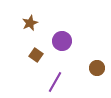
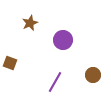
purple circle: moved 1 px right, 1 px up
brown square: moved 26 px left, 8 px down; rotated 16 degrees counterclockwise
brown circle: moved 4 px left, 7 px down
